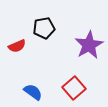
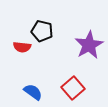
black pentagon: moved 2 px left, 3 px down; rotated 25 degrees clockwise
red semicircle: moved 5 px right, 1 px down; rotated 30 degrees clockwise
red square: moved 1 px left
